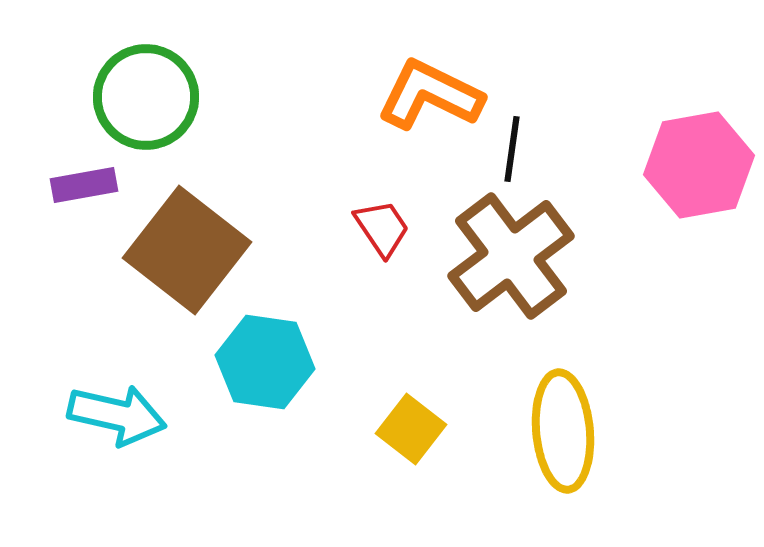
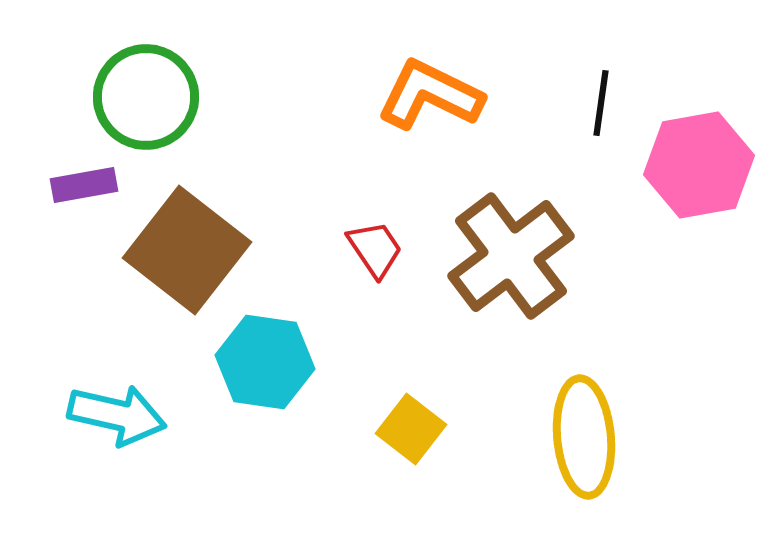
black line: moved 89 px right, 46 px up
red trapezoid: moved 7 px left, 21 px down
yellow ellipse: moved 21 px right, 6 px down
